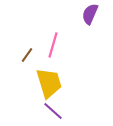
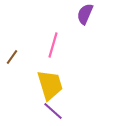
purple semicircle: moved 5 px left
brown line: moved 15 px left, 2 px down
yellow trapezoid: moved 1 px right, 2 px down
